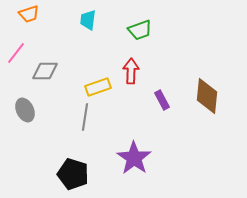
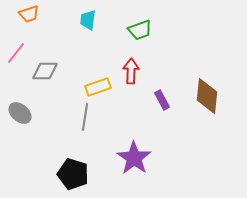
gray ellipse: moved 5 px left, 3 px down; rotated 25 degrees counterclockwise
